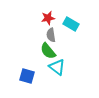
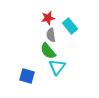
cyan rectangle: moved 1 px left, 2 px down; rotated 21 degrees clockwise
cyan triangle: rotated 30 degrees clockwise
